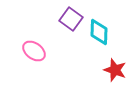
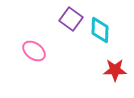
cyan diamond: moved 1 px right, 2 px up
red star: rotated 20 degrees counterclockwise
